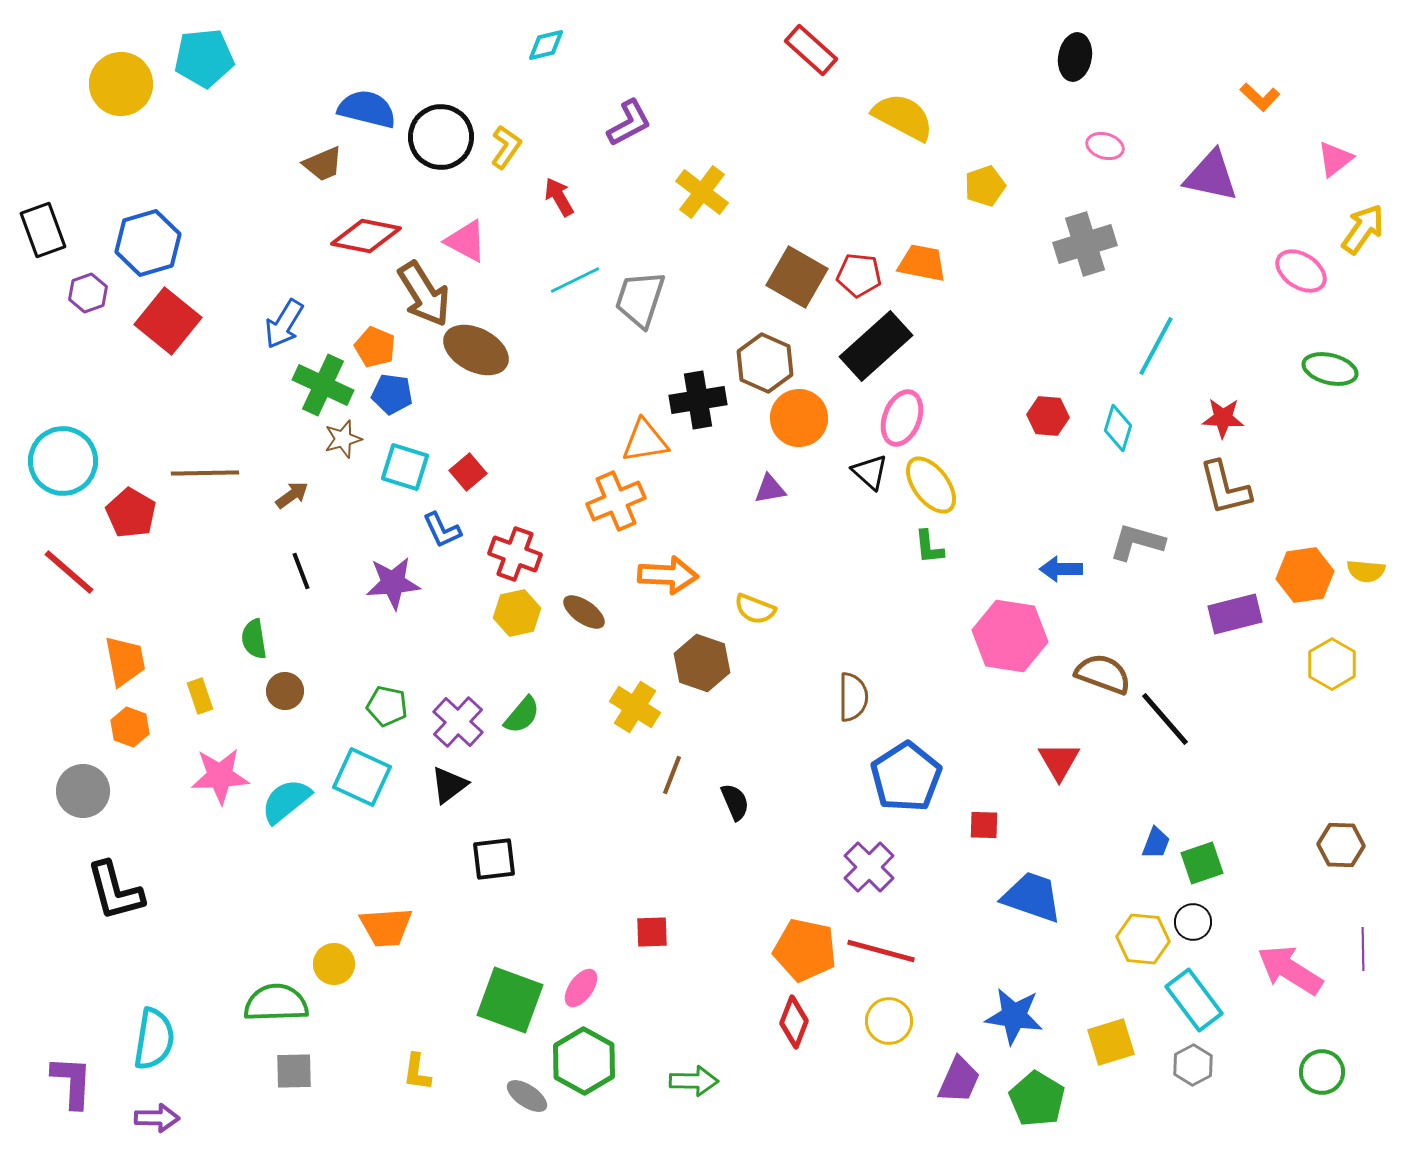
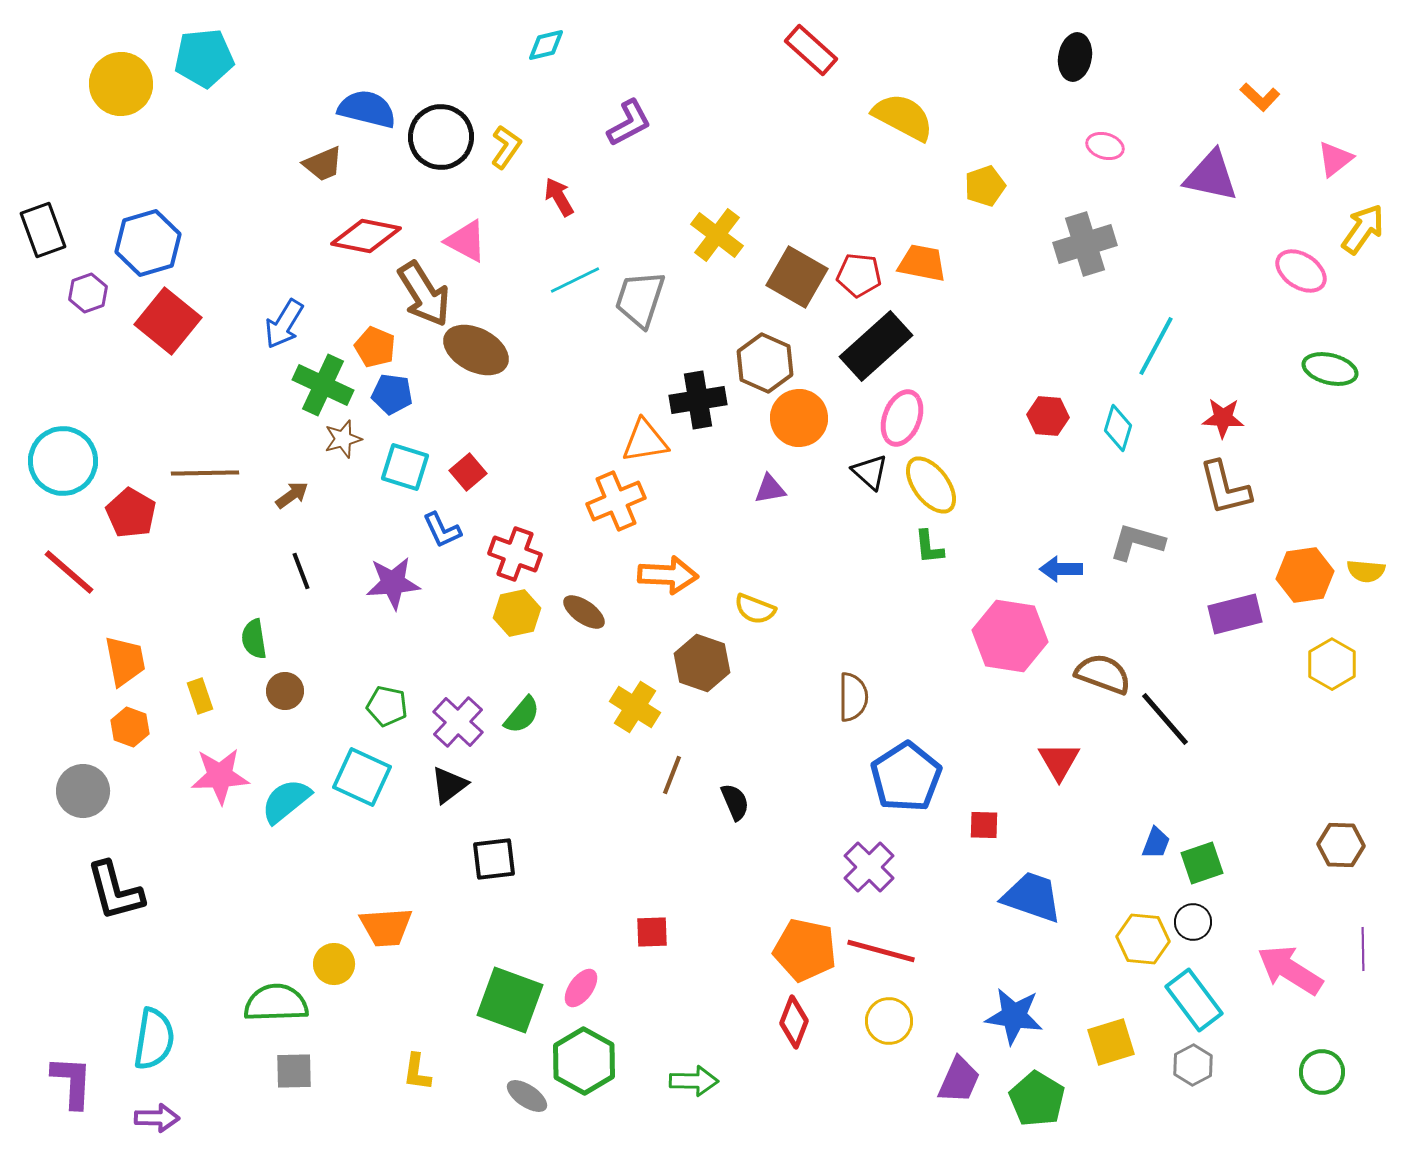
yellow cross at (702, 192): moved 15 px right, 43 px down
